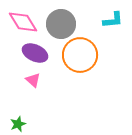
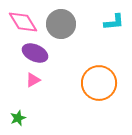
cyan L-shape: moved 1 px right, 2 px down
orange circle: moved 19 px right, 28 px down
pink triangle: rotated 49 degrees clockwise
green star: moved 6 px up
